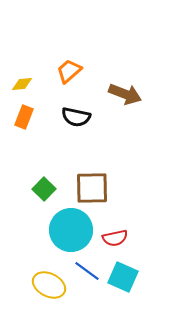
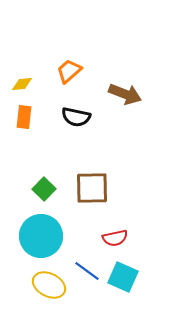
orange rectangle: rotated 15 degrees counterclockwise
cyan circle: moved 30 px left, 6 px down
